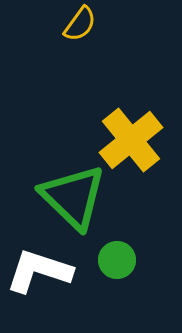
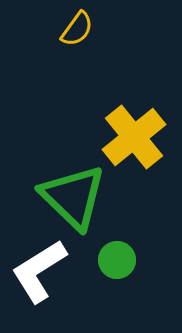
yellow semicircle: moved 3 px left, 5 px down
yellow cross: moved 3 px right, 3 px up
white L-shape: rotated 50 degrees counterclockwise
